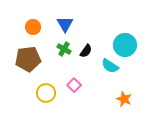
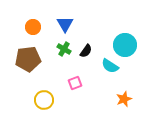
pink square: moved 1 px right, 2 px up; rotated 24 degrees clockwise
yellow circle: moved 2 px left, 7 px down
orange star: rotated 28 degrees clockwise
